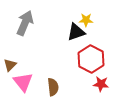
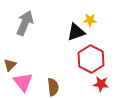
yellow star: moved 4 px right
